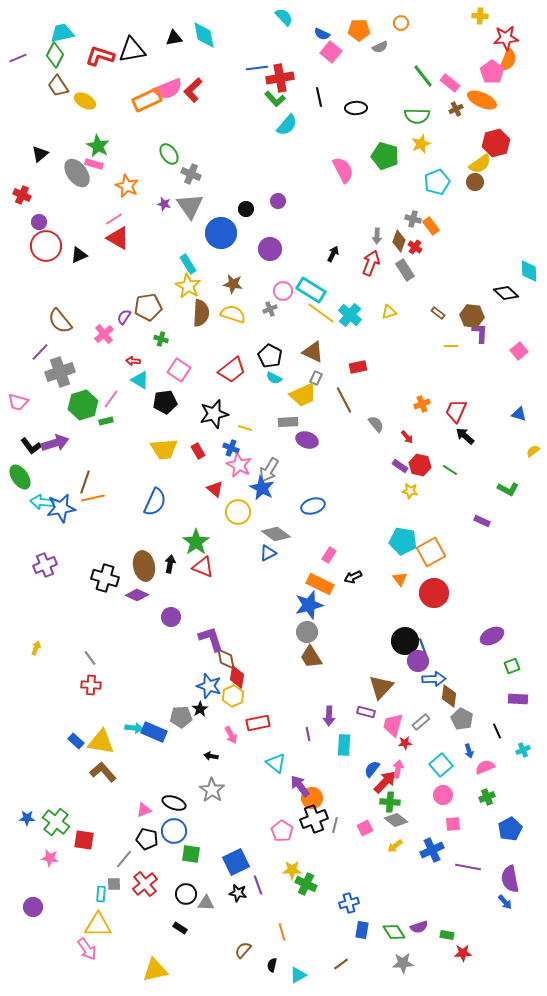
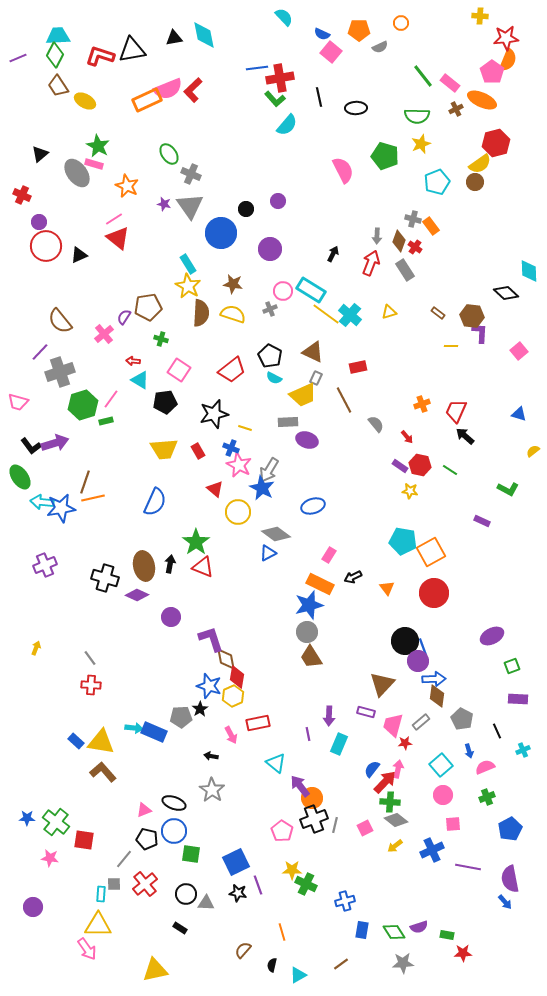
cyan trapezoid at (62, 33): moved 4 px left, 3 px down; rotated 10 degrees clockwise
red triangle at (118, 238): rotated 10 degrees clockwise
yellow line at (321, 313): moved 5 px right, 1 px down
orange triangle at (400, 579): moved 13 px left, 9 px down
brown triangle at (381, 687): moved 1 px right, 3 px up
brown diamond at (449, 696): moved 12 px left
cyan rectangle at (344, 745): moved 5 px left, 1 px up; rotated 20 degrees clockwise
blue cross at (349, 903): moved 4 px left, 2 px up
